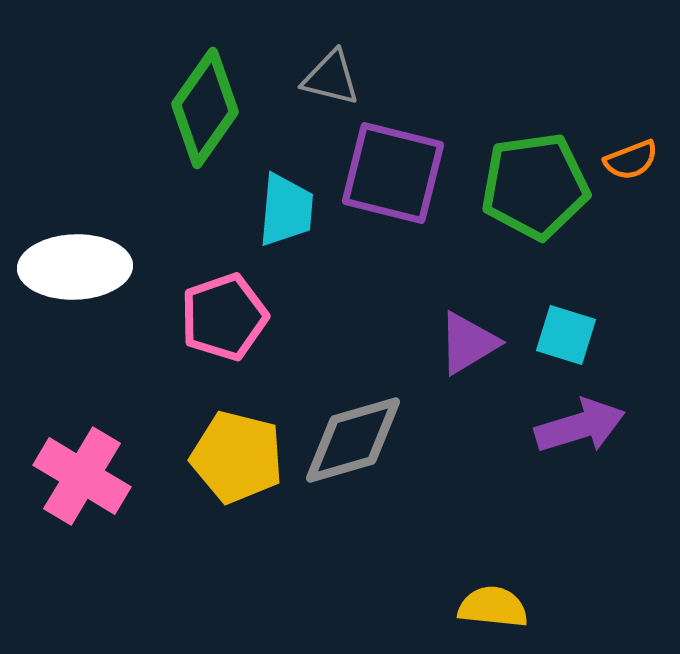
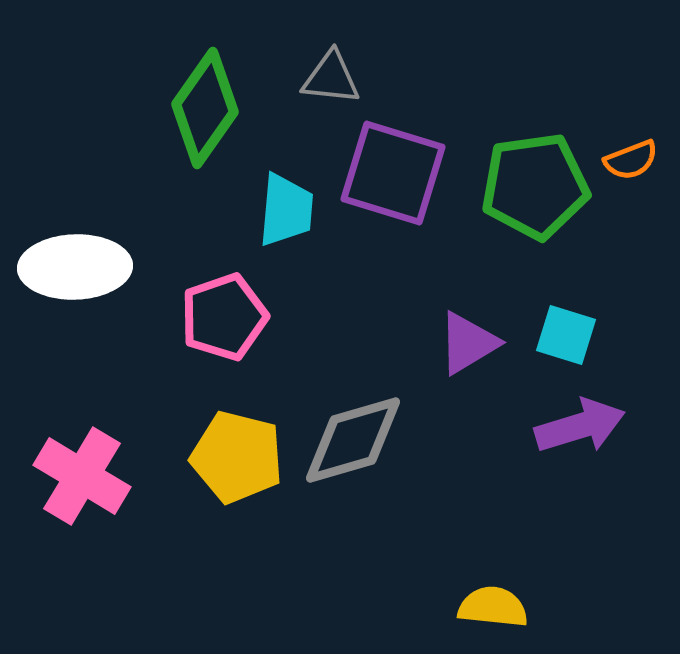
gray triangle: rotated 8 degrees counterclockwise
purple square: rotated 3 degrees clockwise
